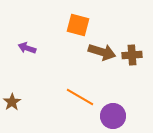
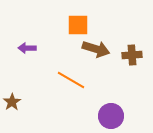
orange square: rotated 15 degrees counterclockwise
purple arrow: rotated 18 degrees counterclockwise
brown arrow: moved 6 px left, 3 px up
orange line: moved 9 px left, 17 px up
purple circle: moved 2 px left
